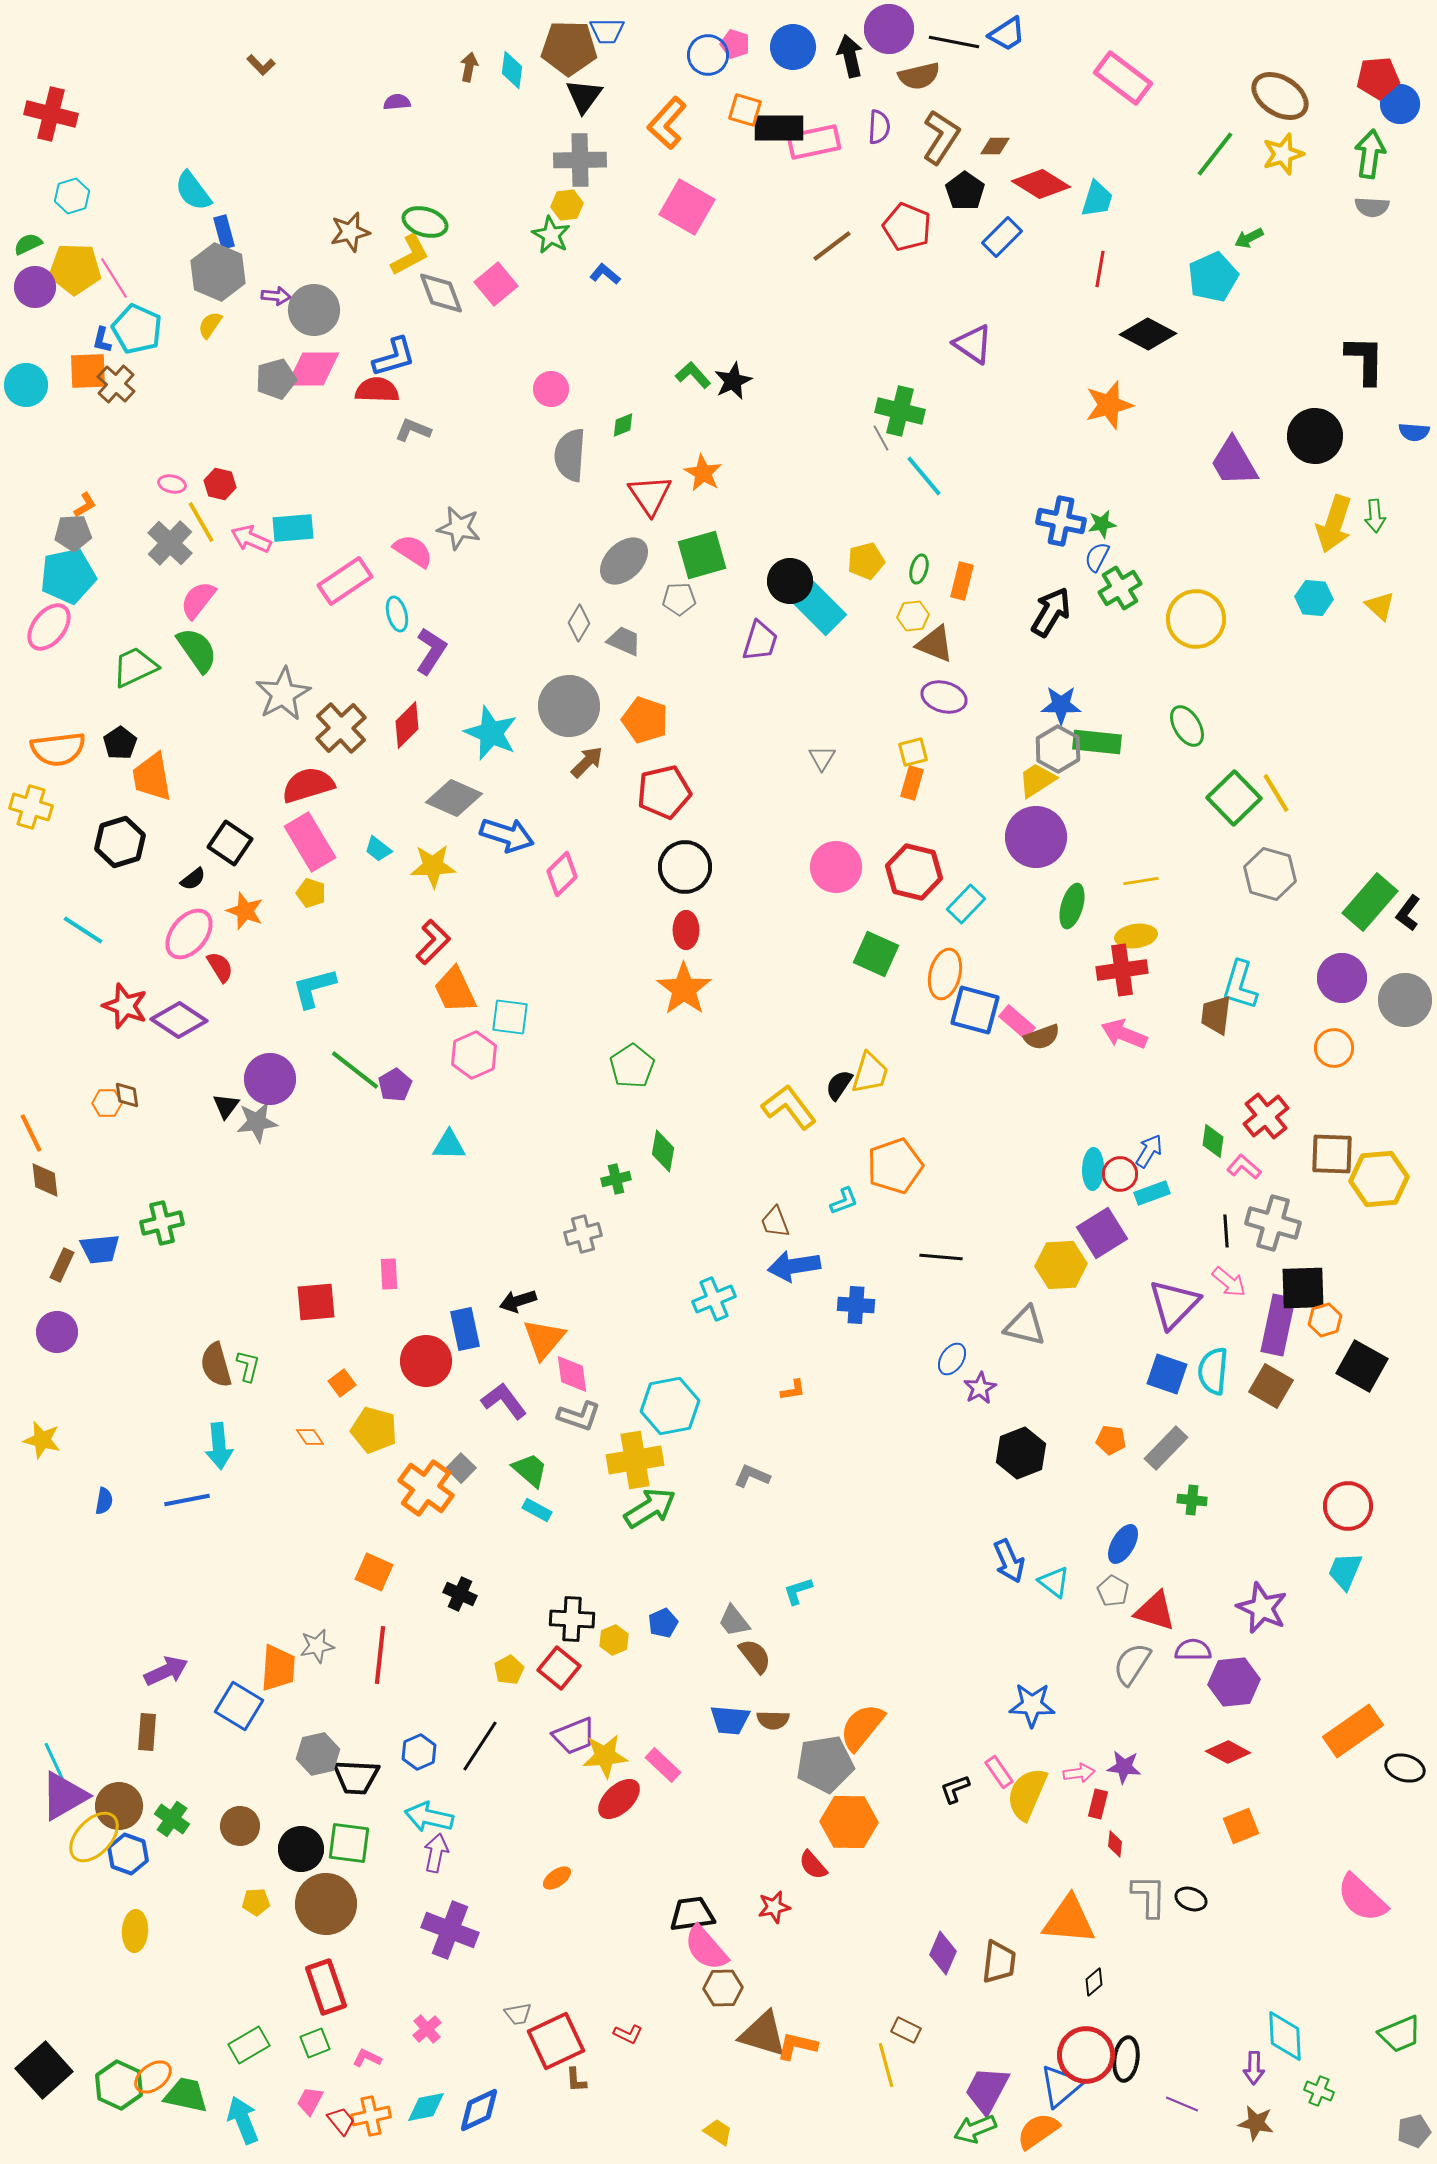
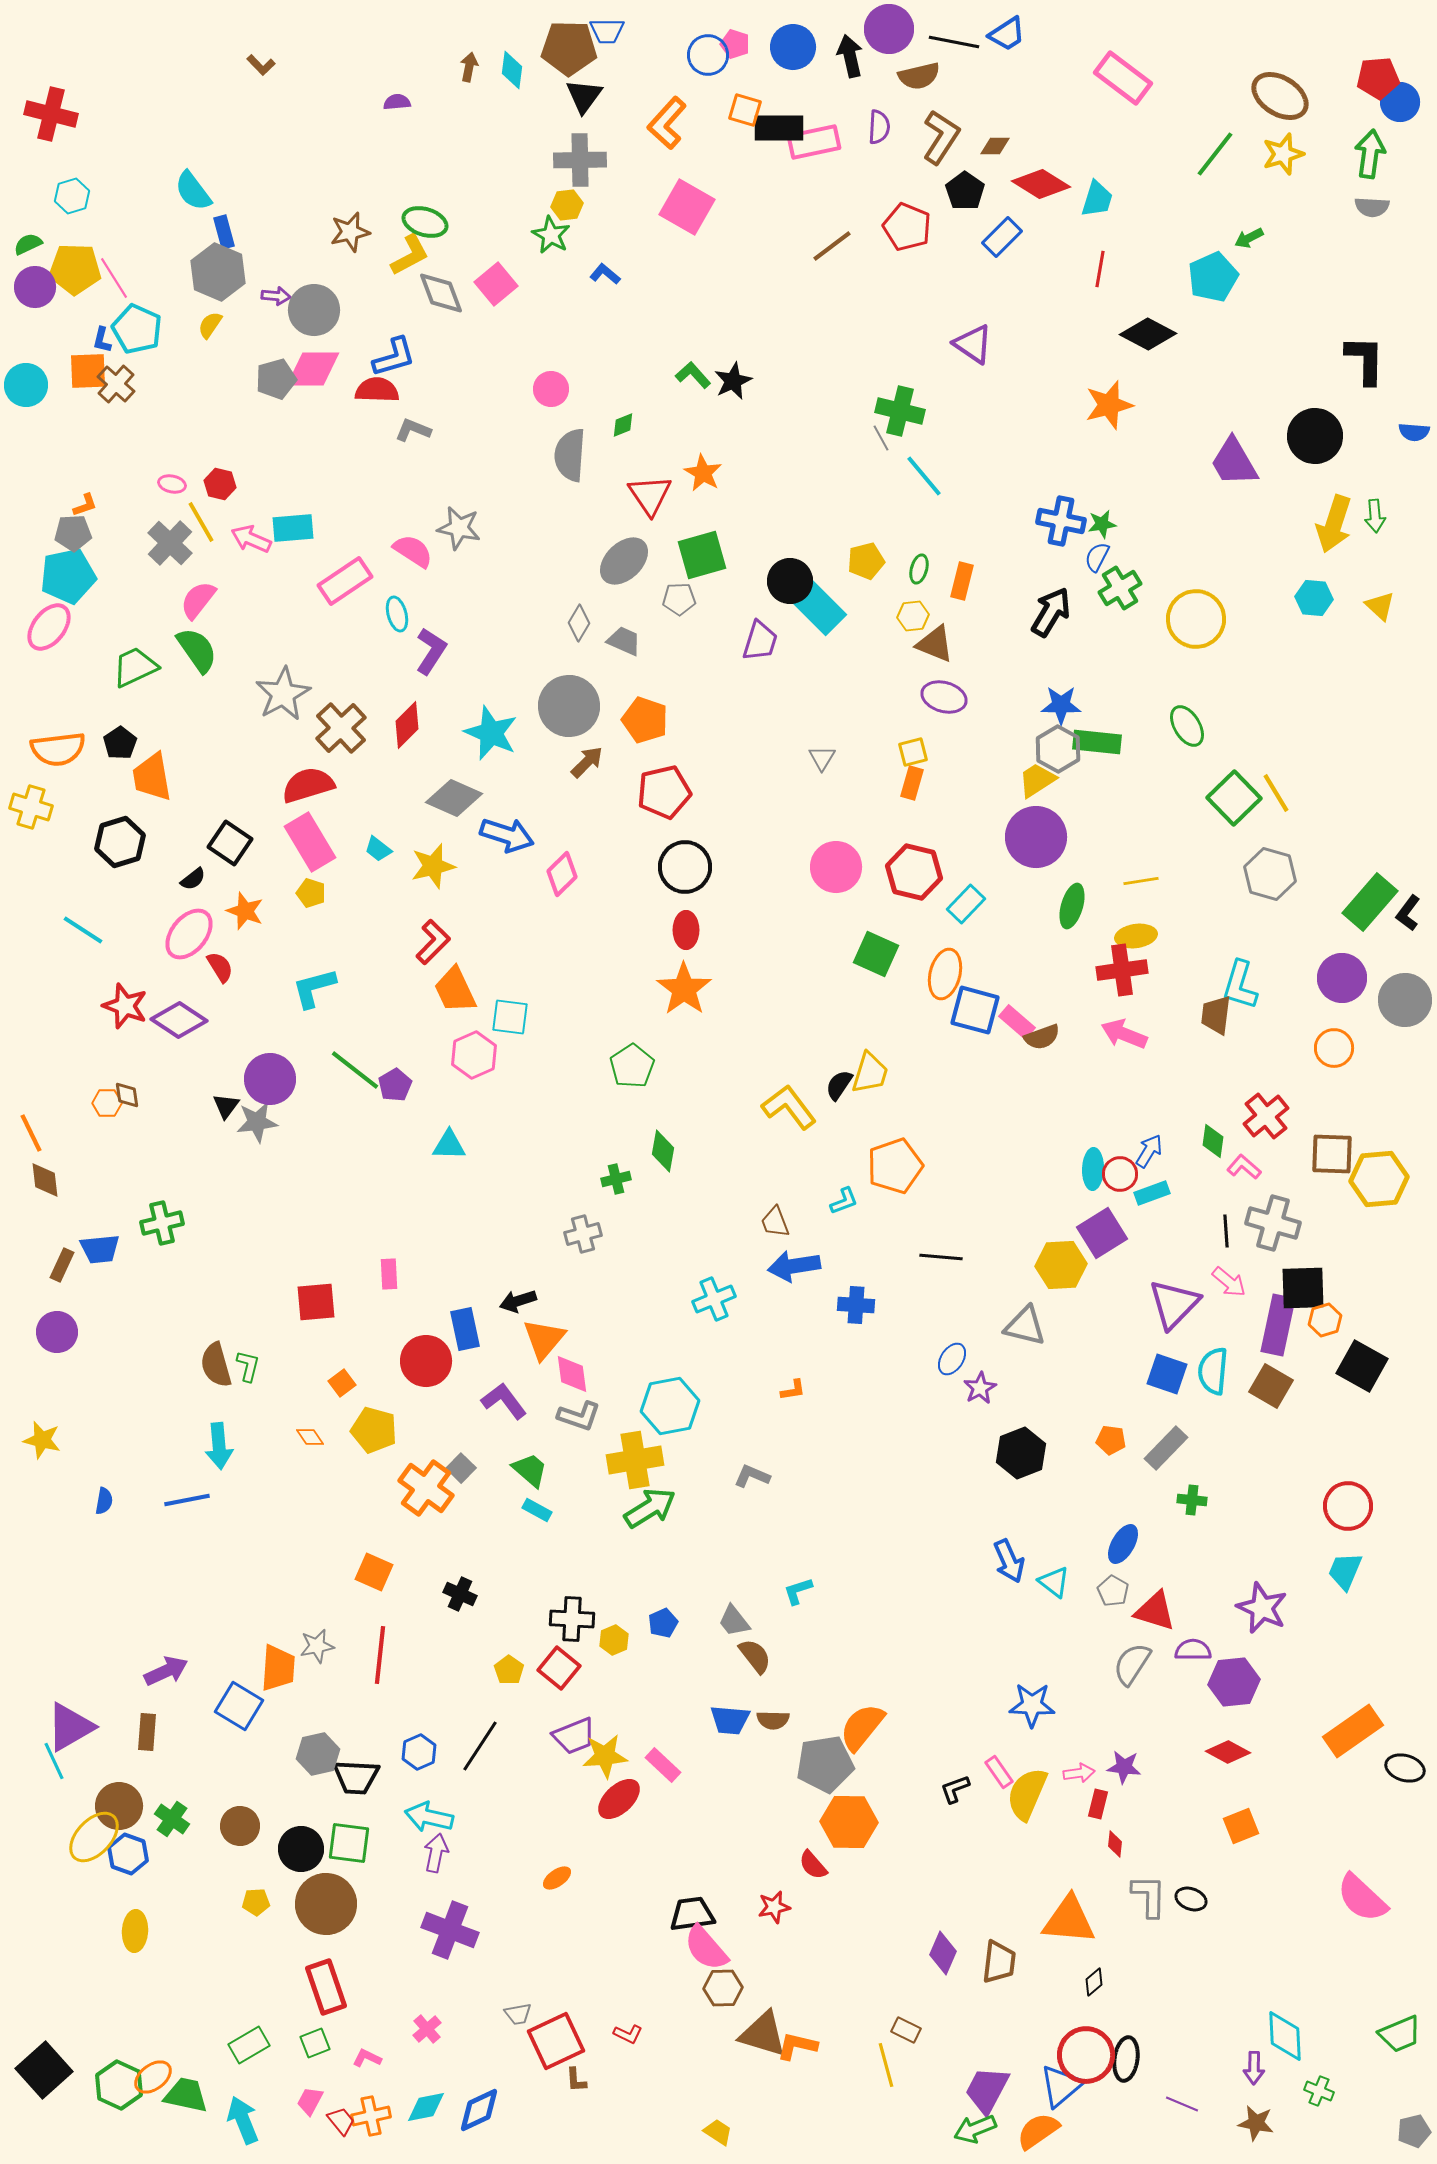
blue circle at (1400, 104): moved 2 px up
orange L-shape at (85, 505): rotated 12 degrees clockwise
yellow star at (433, 866): rotated 12 degrees counterclockwise
yellow pentagon at (509, 1670): rotated 8 degrees counterclockwise
purple triangle at (64, 1796): moved 6 px right, 69 px up
